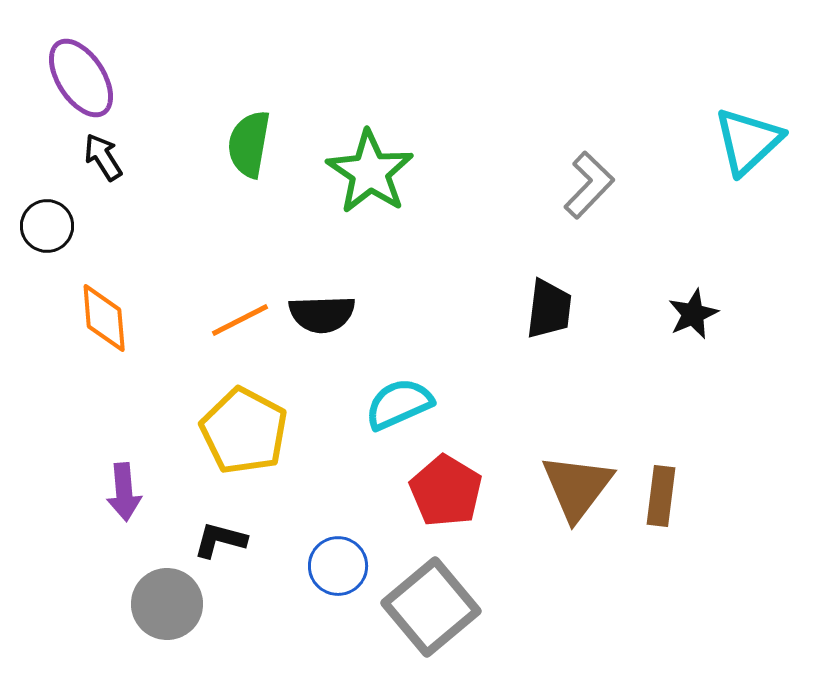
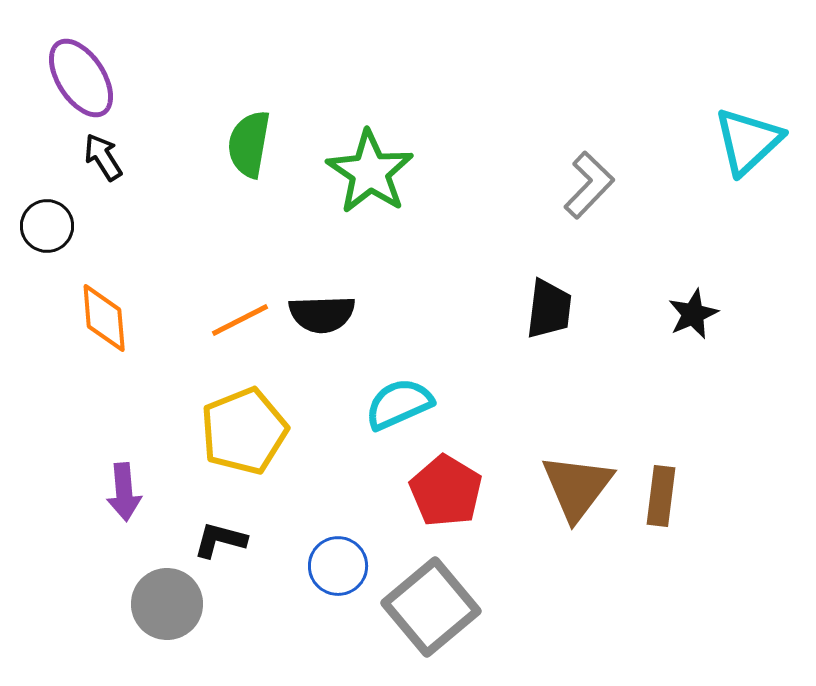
yellow pentagon: rotated 22 degrees clockwise
